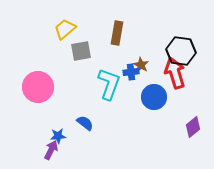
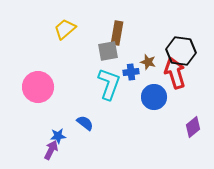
gray square: moved 27 px right
brown star: moved 7 px right, 3 px up; rotated 14 degrees counterclockwise
